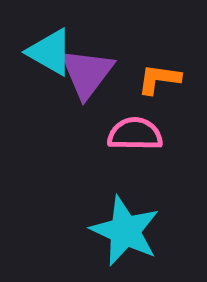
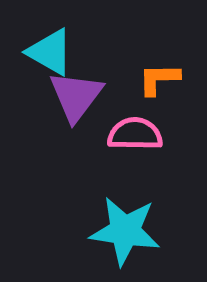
purple triangle: moved 11 px left, 23 px down
orange L-shape: rotated 9 degrees counterclockwise
cyan star: rotated 16 degrees counterclockwise
